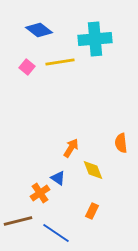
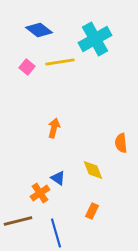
cyan cross: rotated 24 degrees counterclockwise
orange arrow: moved 17 px left, 20 px up; rotated 18 degrees counterclockwise
blue line: rotated 40 degrees clockwise
